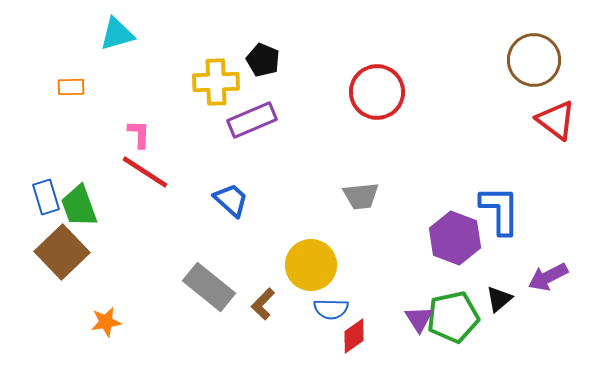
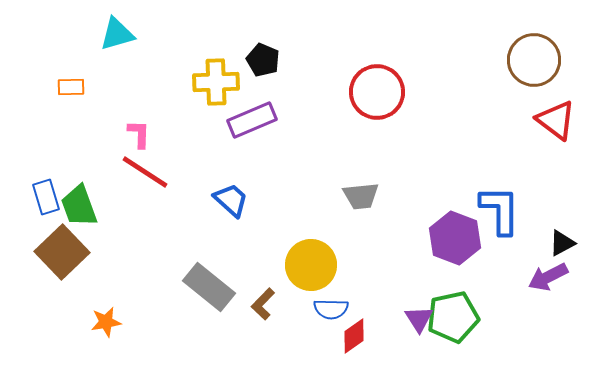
black triangle: moved 63 px right, 56 px up; rotated 12 degrees clockwise
